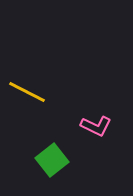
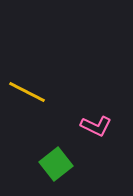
green square: moved 4 px right, 4 px down
